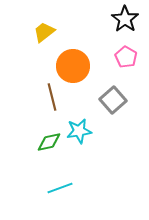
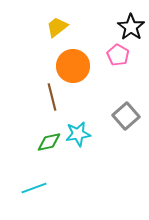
black star: moved 6 px right, 8 px down
yellow trapezoid: moved 13 px right, 5 px up
pink pentagon: moved 8 px left, 2 px up
gray square: moved 13 px right, 16 px down
cyan star: moved 1 px left, 3 px down
cyan line: moved 26 px left
